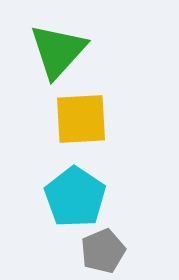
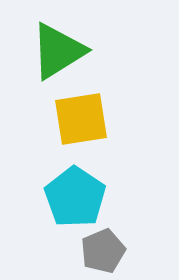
green triangle: rotated 16 degrees clockwise
yellow square: rotated 6 degrees counterclockwise
